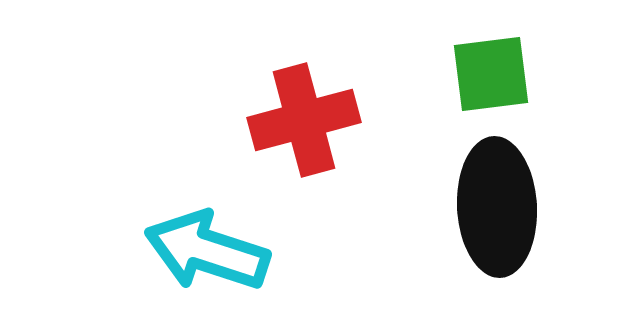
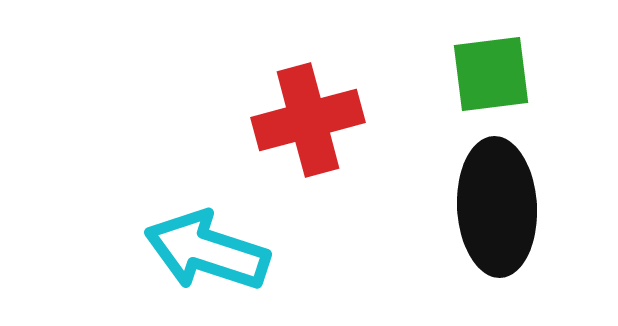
red cross: moved 4 px right
